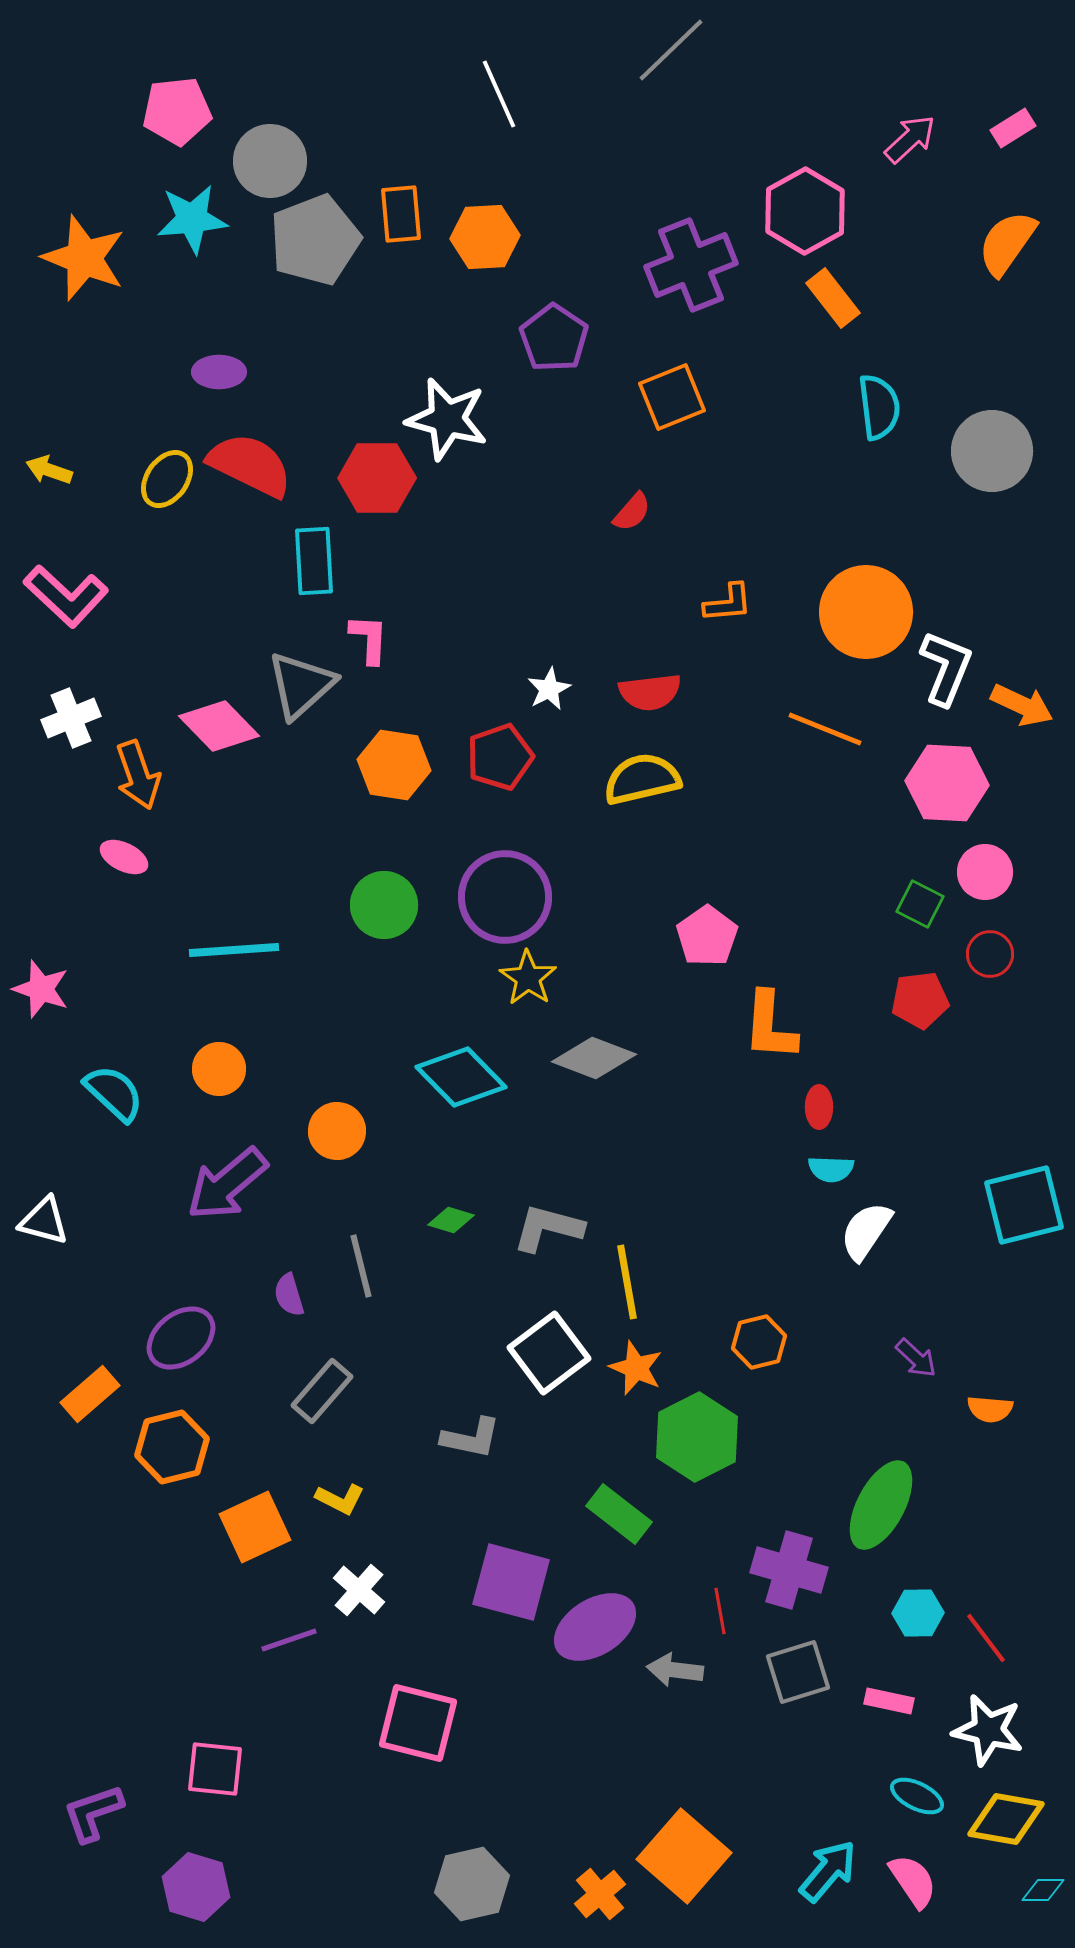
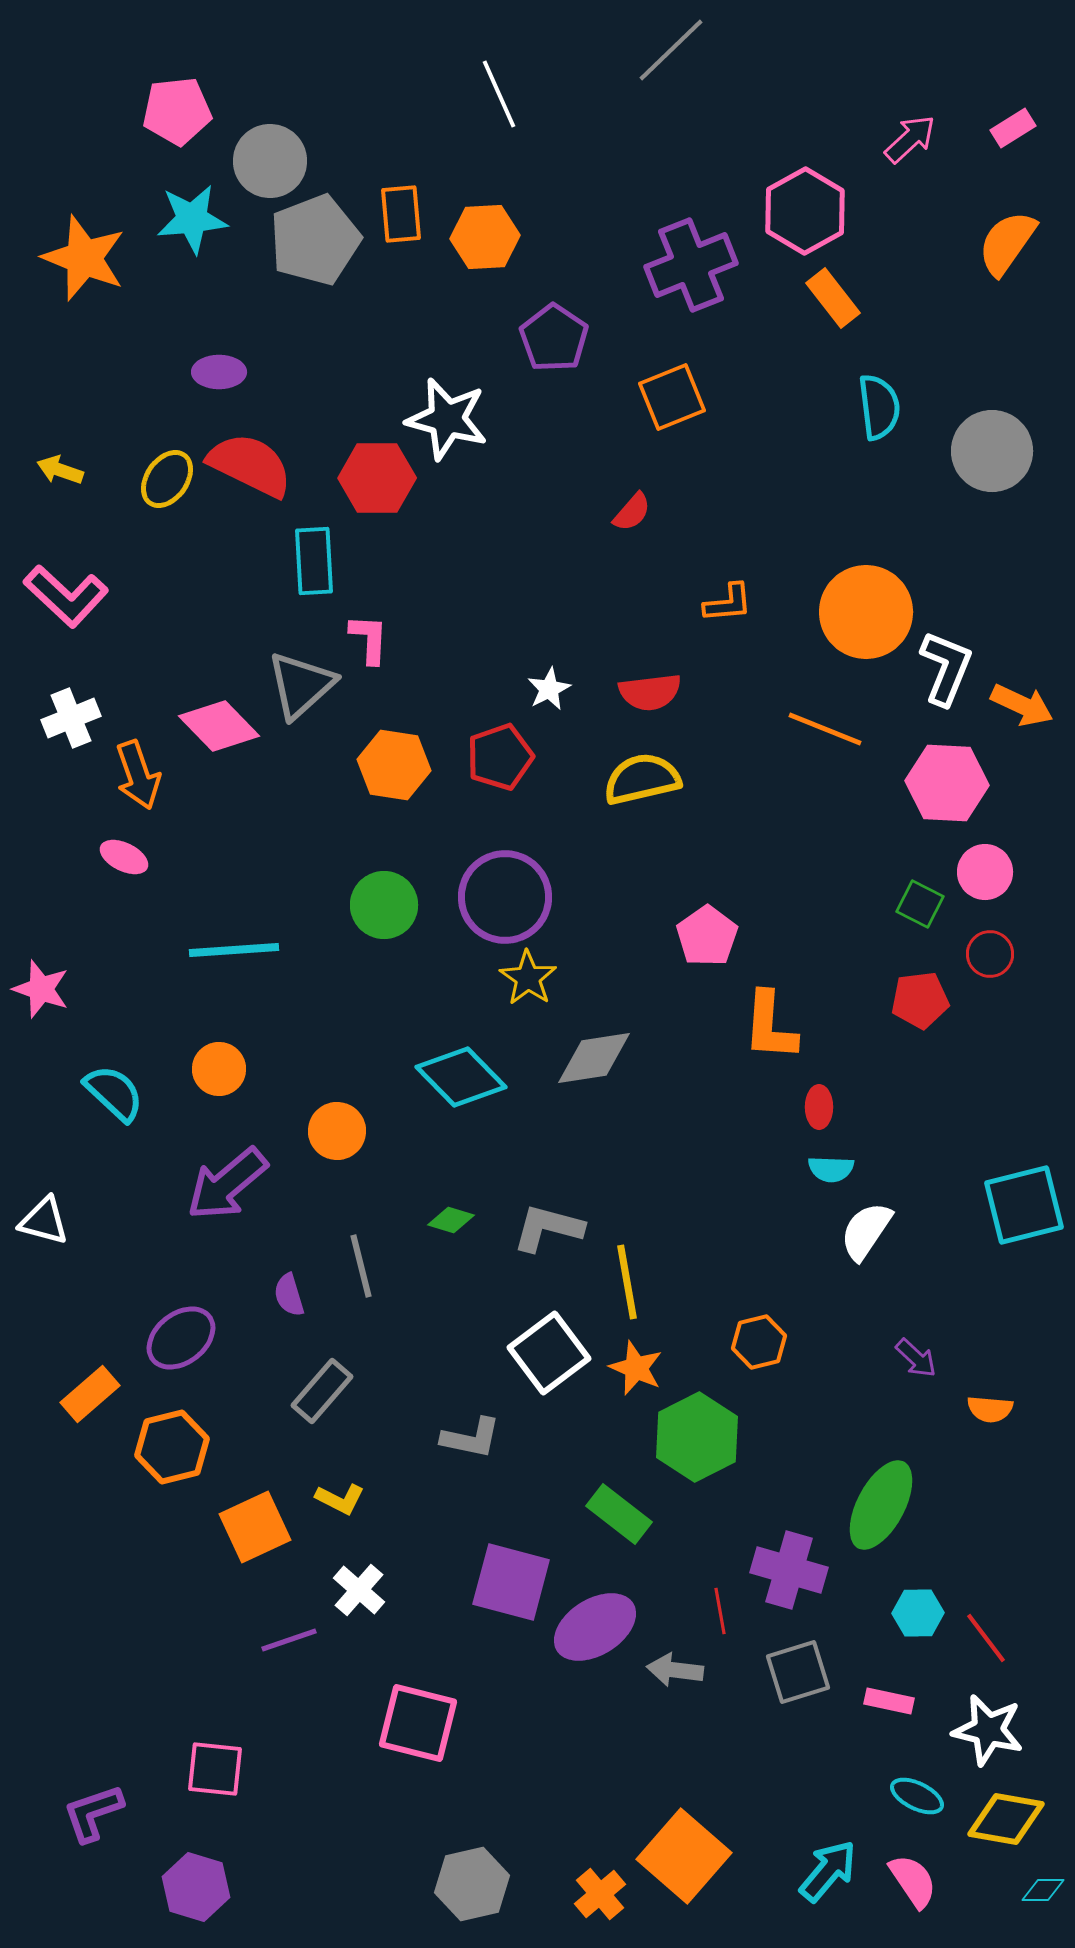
yellow arrow at (49, 470): moved 11 px right
gray diamond at (594, 1058): rotated 30 degrees counterclockwise
